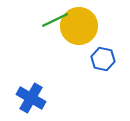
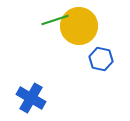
green line: rotated 8 degrees clockwise
blue hexagon: moved 2 px left
